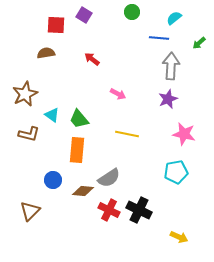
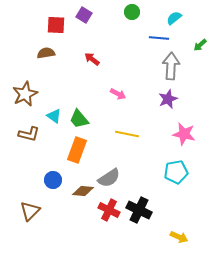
green arrow: moved 1 px right, 2 px down
cyan triangle: moved 2 px right, 1 px down
orange rectangle: rotated 15 degrees clockwise
